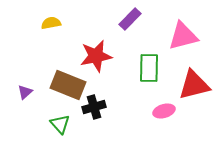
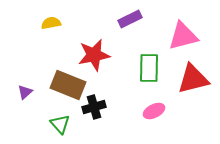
purple rectangle: rotated 20 degrees clockwise
red star: moved 2 px left, 1 px up
red triangle: moved 1 px left, 6 px up
pink ellipse: moved 10 px left; rotated 10 degrees counterclockwise
